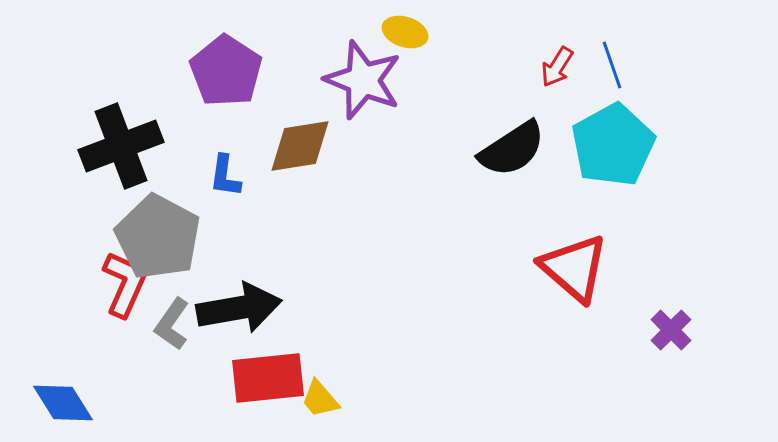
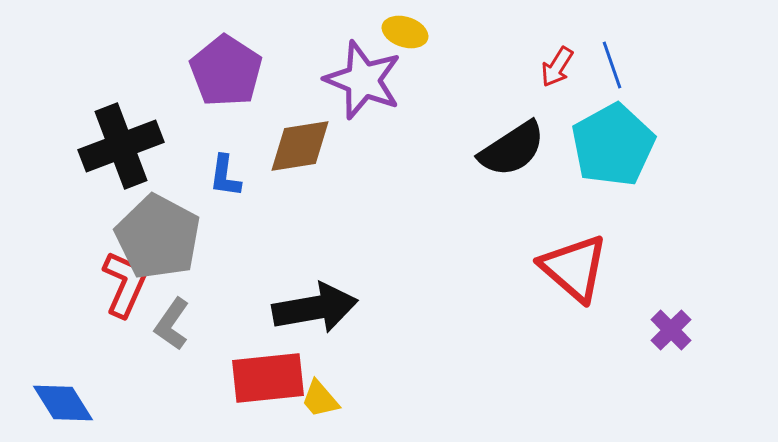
black arrow: moved 76 px right
